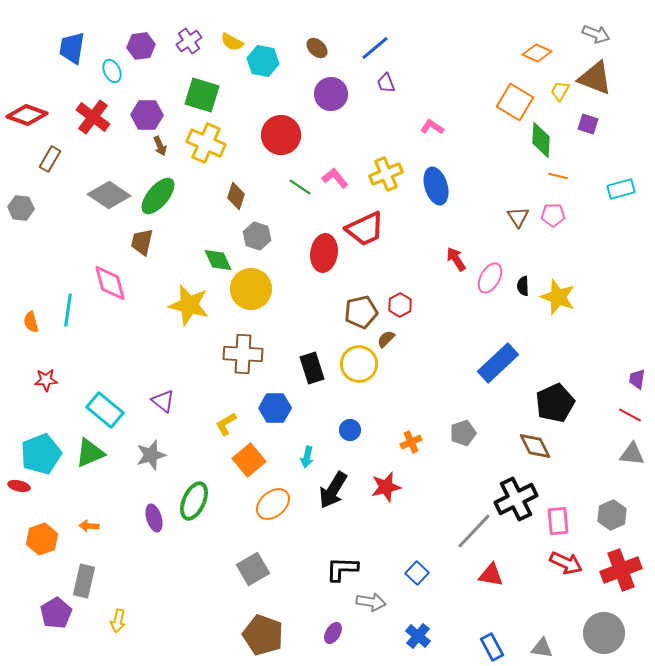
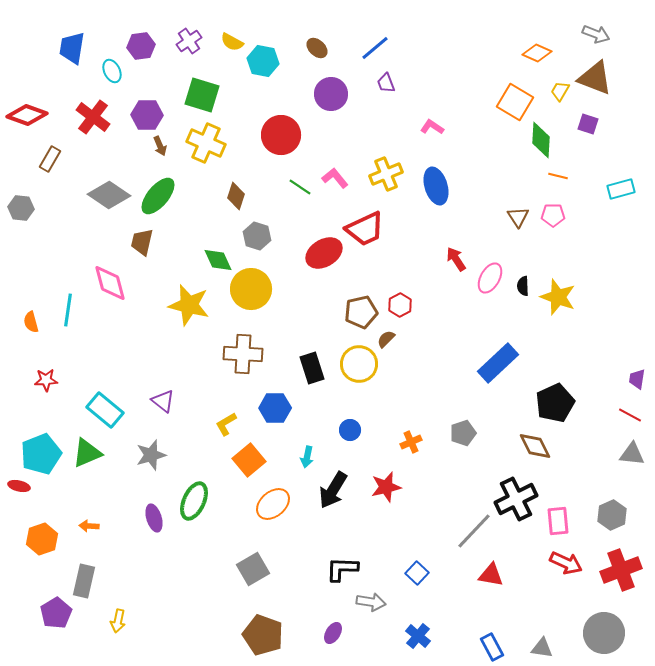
red ellipse at (324, 253): rotated 51 degrees clockwise
green triangle at (90, 453): moved 3 px left
